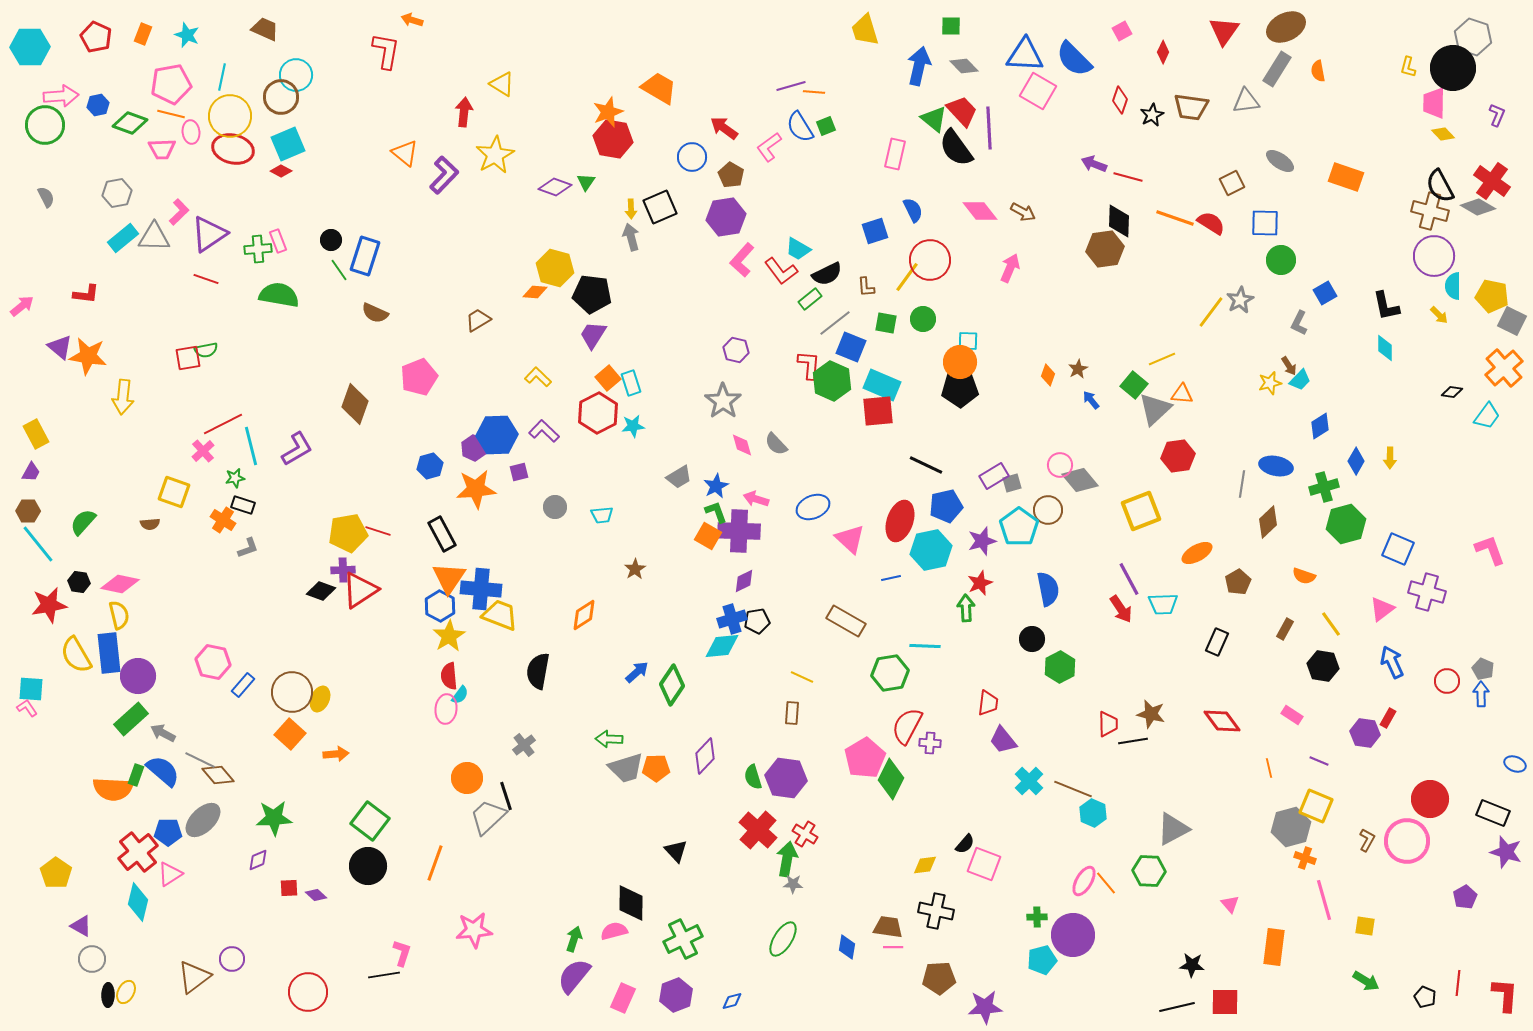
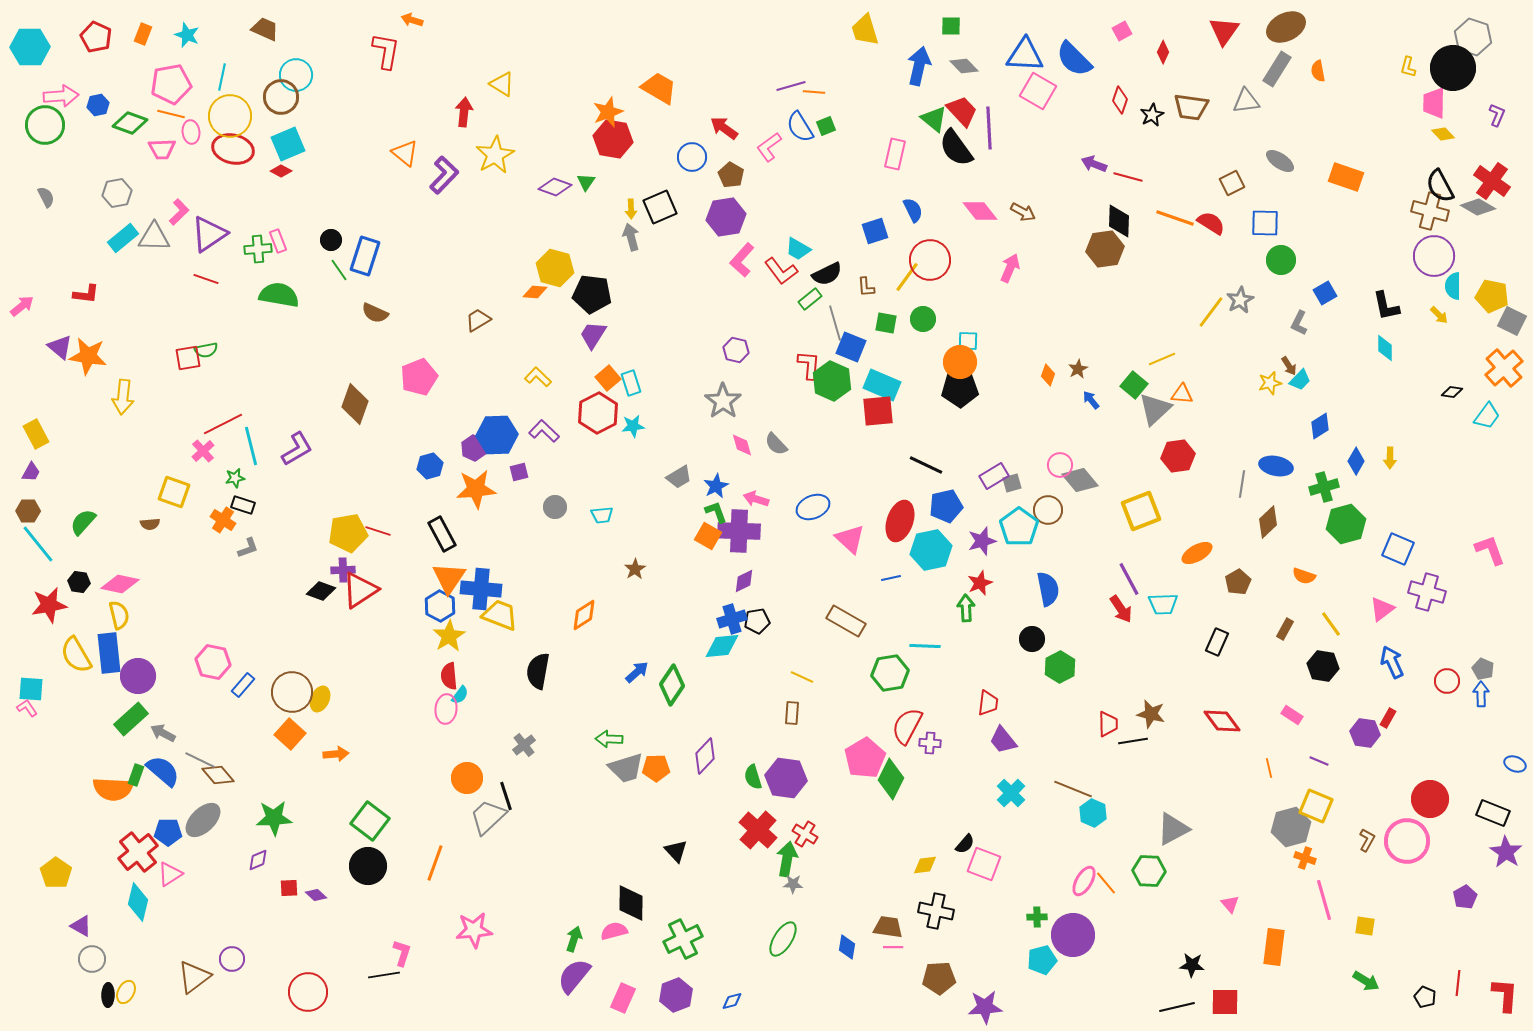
gray line at (835, 323): rotated 68 degrees counterclockwise
cyan cross at (1029, 781): moved 18 px left, 12 px down
purple star at (1506, 852): rotated 16 degrees clockwise
